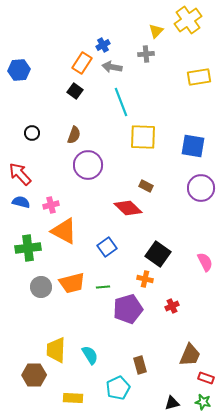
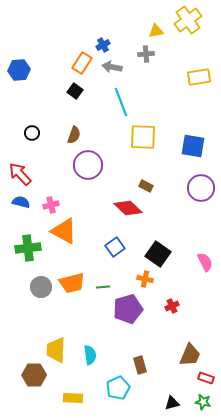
yellow triangle at (156, 31): rotated 35 degrees clockwise
blue square at (107, 247): moved 8 px right
cyan semicircle at (90, 355): rotated 24 degrees clockwise
